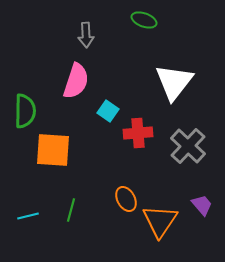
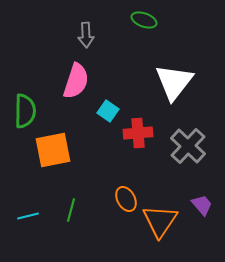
orange square: rotated 15 degrees counterclockwise
